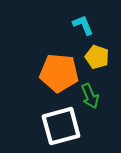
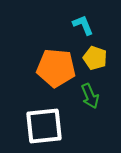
yellow pentagon: moved 2 px left, 1 px down
orange pentagon: moved 3 px left, 5 px up
white square: moved 17 px left; rotated 9 degrees clockwise
